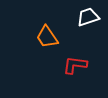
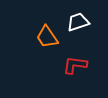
white trapezoid: moved 10 px left, 5 px down
